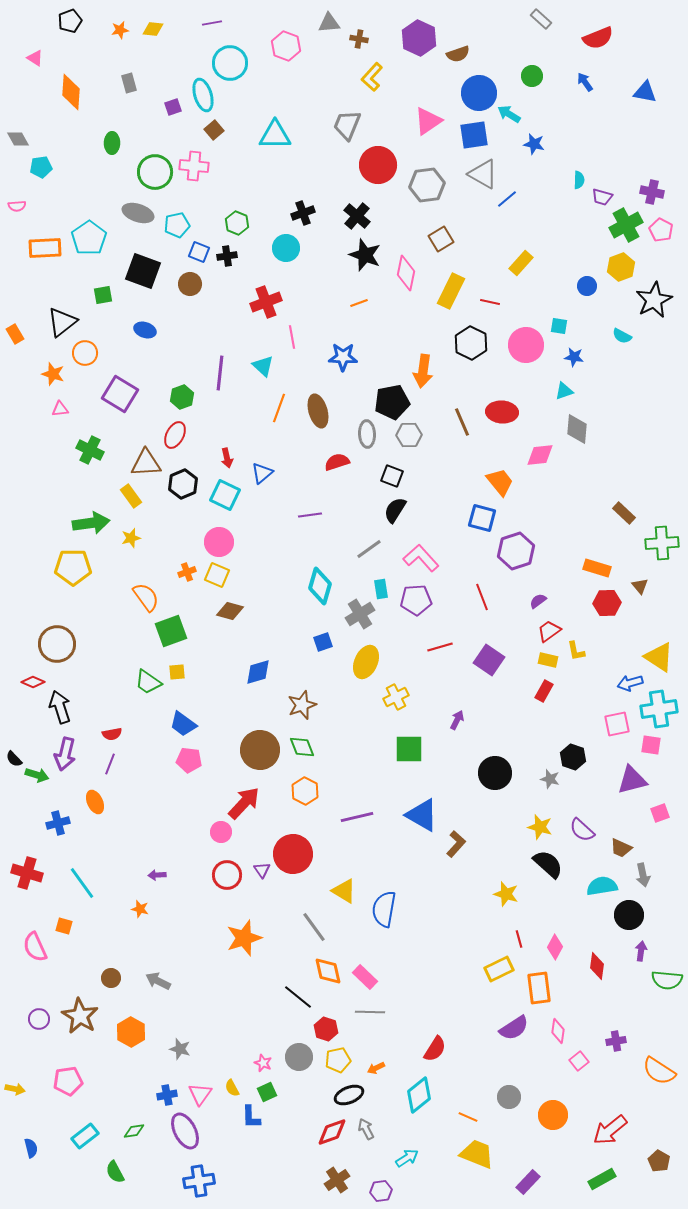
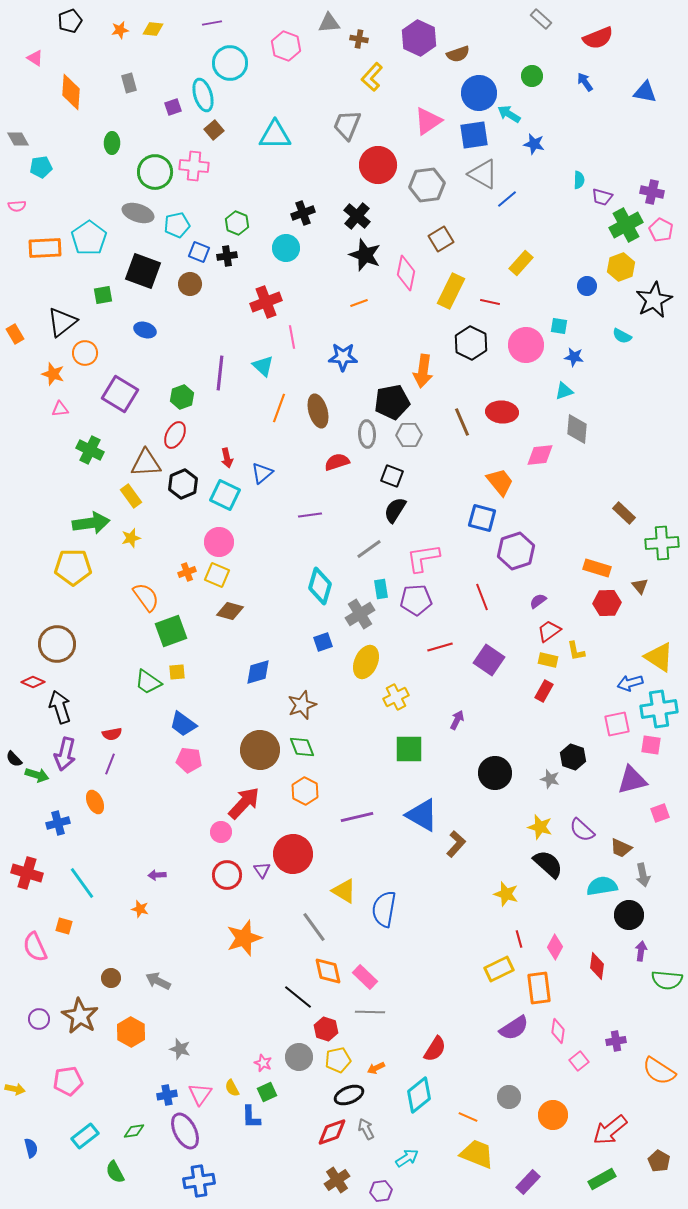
pink L-shape at (421, 558): moved 2 px right; rotated 57 degrees counterclockwise
